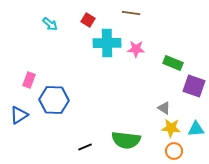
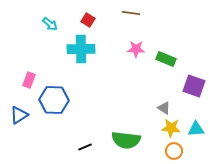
cyan cross: moved 26 px left, 6 px down
green rectangle: moved 7 px left, 4 px up
